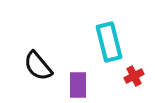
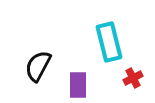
black semicircle: rotated 68 degrees clockwise
red cross: moved 1 px left, 2 px down
